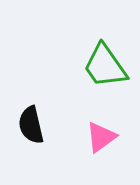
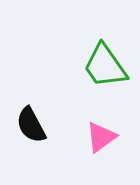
black semicircle: rotated 15 degrees counterclockwise
